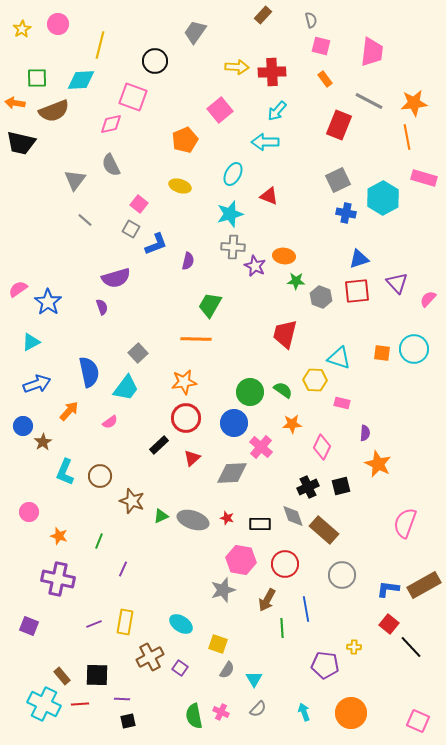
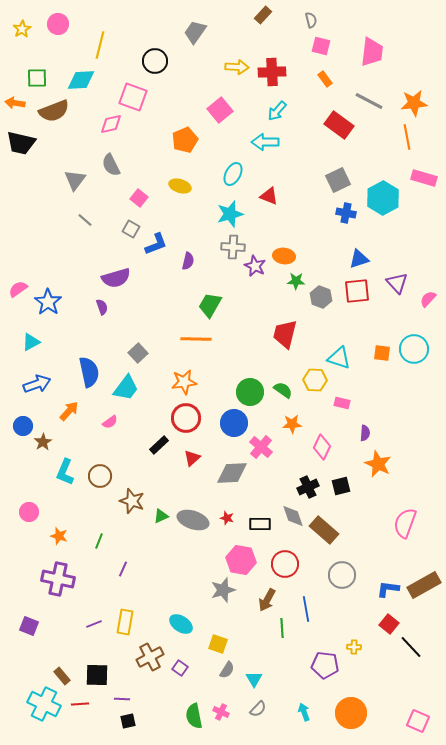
red rectangle at (339, 125): rotated 76 degrees counterclockwise
pink square at (139, 204): moved 6 px up
